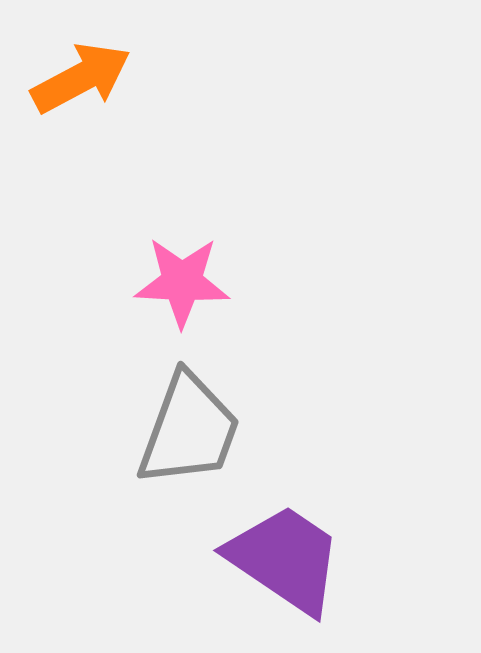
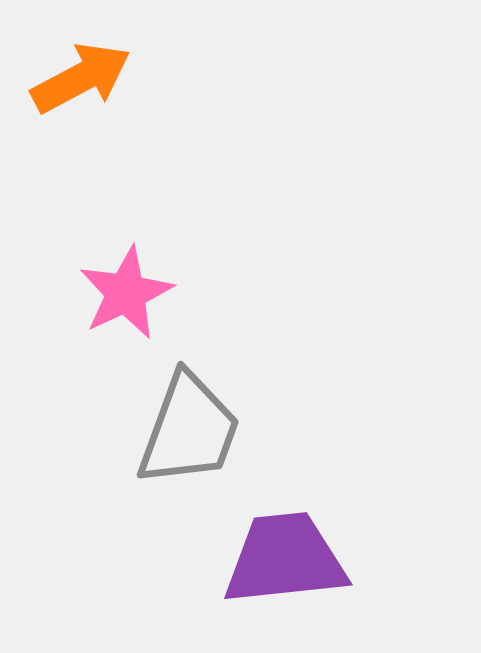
pink star: moved 56 px left, 11 px down; rotated 28 degrees counterclockwise
purple trapezoid: rotated 40 degrees counterclockwise
